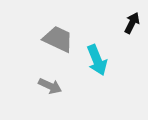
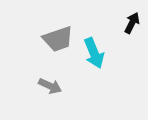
gray trapezoid: rotated 136 degrees clockwise
cyan arrow: moved 3 px left, 7 px up
